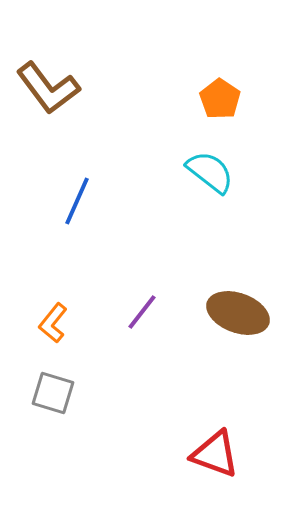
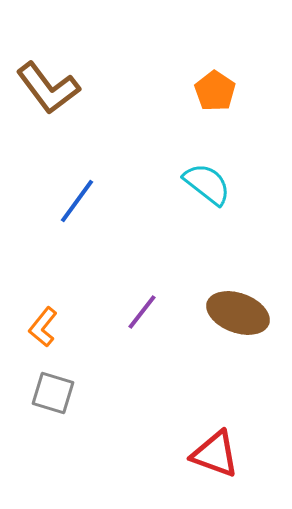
orange pentagon: moved 5 px left, 8 px up
cyan semicircle: moved 3 px left, 12 px down
blue line: rotated 12 degrees clockwise
orange L-shape: moved 10 px left, 4 px down
